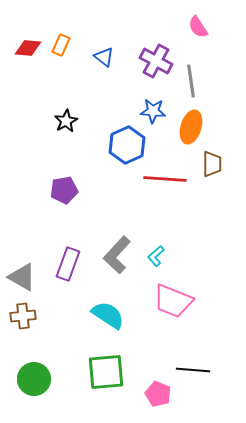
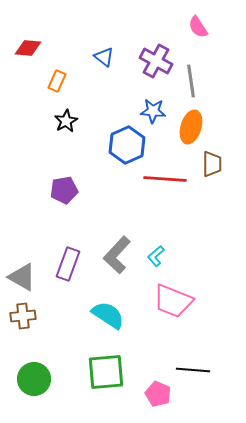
orange rectangle: moved 4 px left, 36 px down
